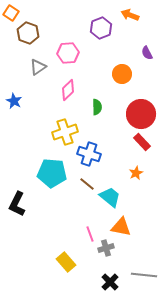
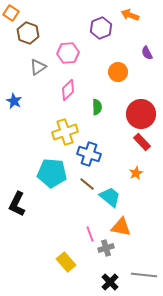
orange circle: moved 4 px left, 2 px up
